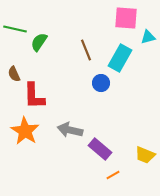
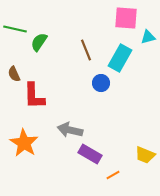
orange star: moved 1 px left, 12 px down
purple rectangle: moved 10 px left, 5 px down; rotated 10 degrees counterclockwise
